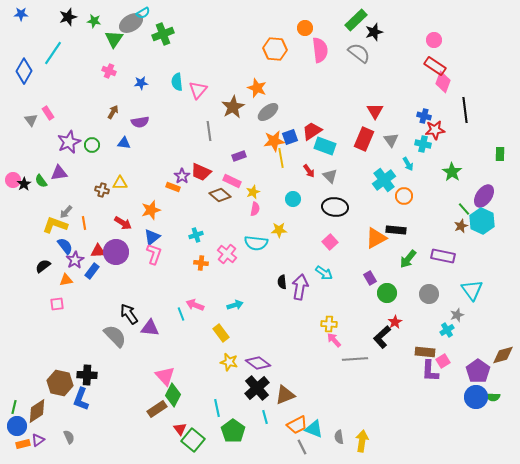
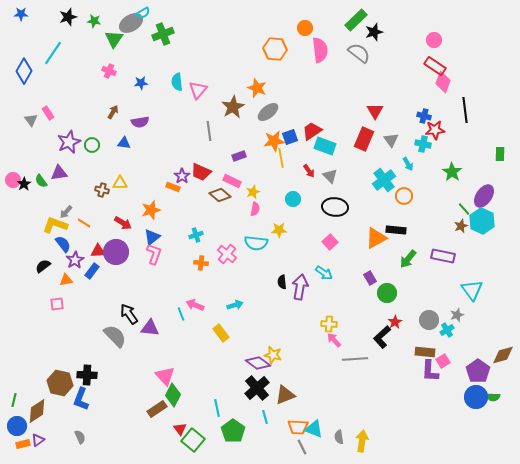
orange line at (84, 223): rotated 48 degrees counterclockwise
blue semicircle at (65, 246): moved 2 px left, 2 px up
gray circle at (429, 294): moved 26 px down
yellow star at (229, 362): moved 44 px right, 7 px up
green line at (14, 407): moved 7 px up
orange trapezoid at (297, 425): moved 1 px right, 2 px down; rotated 30 degrees clockwise
gray semicircle at (69, 437): moved 11 px right
